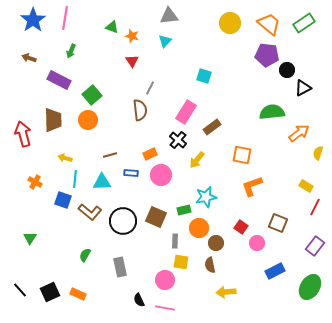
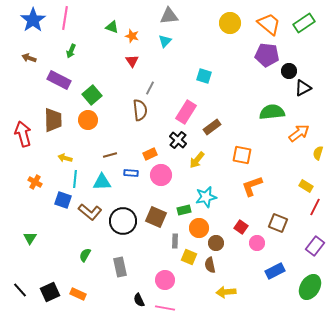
black circle at (287, 70): moved 2 px right, 1 px down
yellow square at (181, 262): moved 8 px right, 5 px up; rotated 14 degrees clockwise
